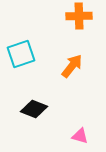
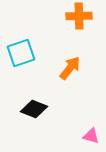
cyan square: moved 1 px up
orange arrow: moved 2 px left, 2 px down
pink triangle: moved 11 px right
